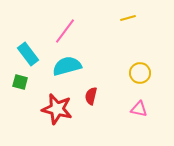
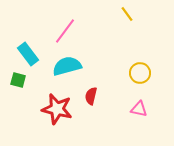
yellow line: moved 1 px left, 4 px up; rotated 70 degrees clockwise
green square: moved 2 px left, 2 px up
